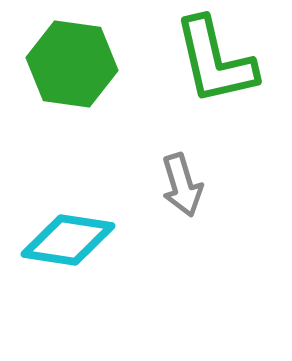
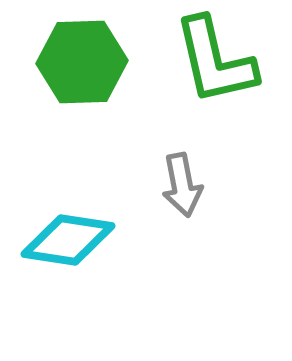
green hexagon: moved 10 px right, 2 px up; rotated 10 degrees counterclockwise
gray arrow: rotated 6 degrees clockwise
